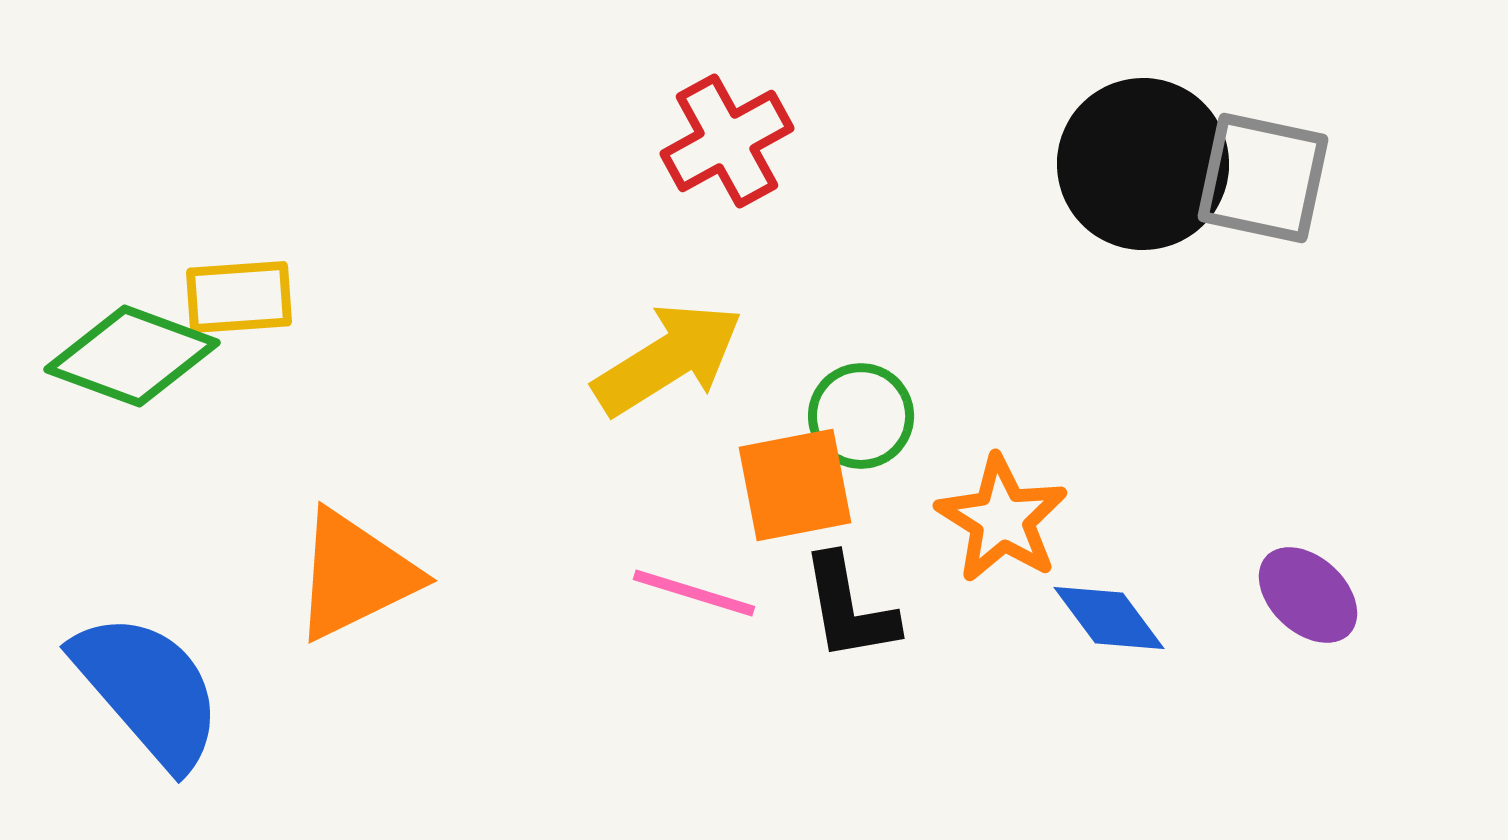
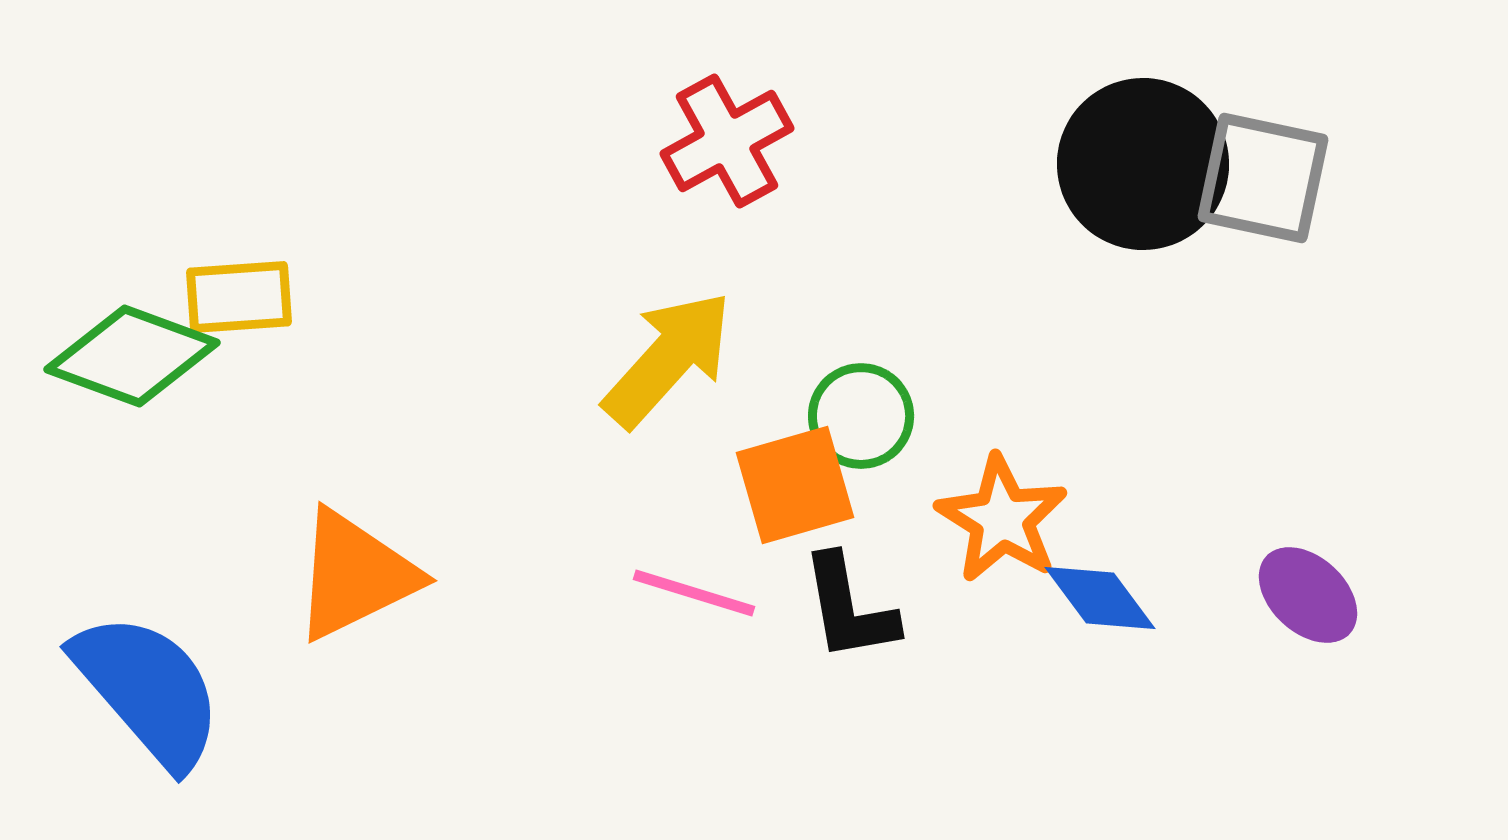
yellow arrow: rotated 16 degrees counterclockwise
orange square: rotated 5 degrees counterclockwise
blue diamond: moved 9 px left, 20 px up
